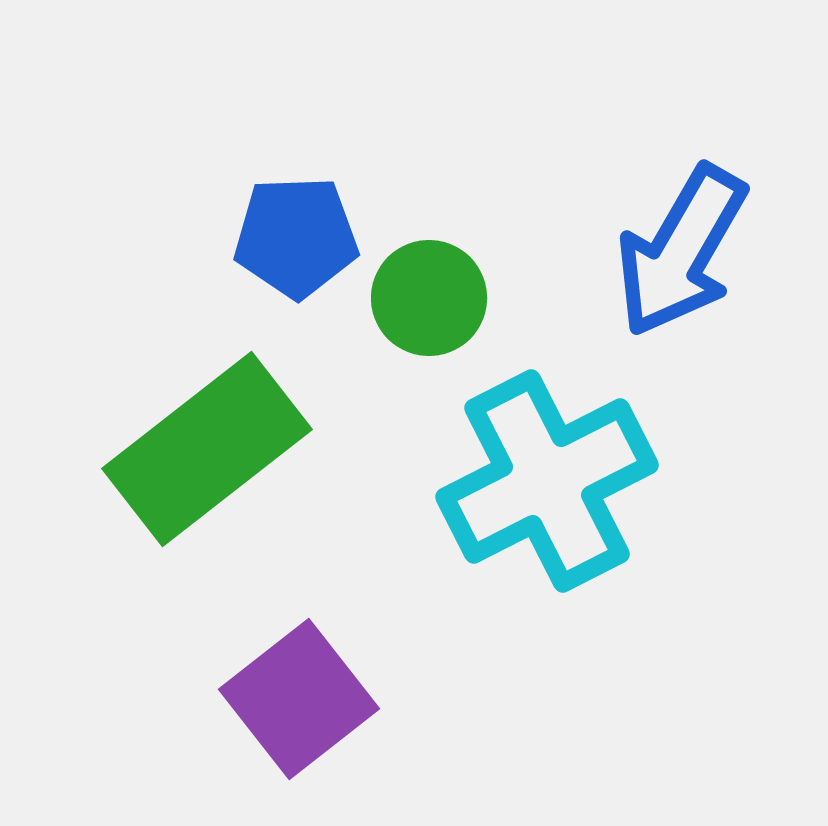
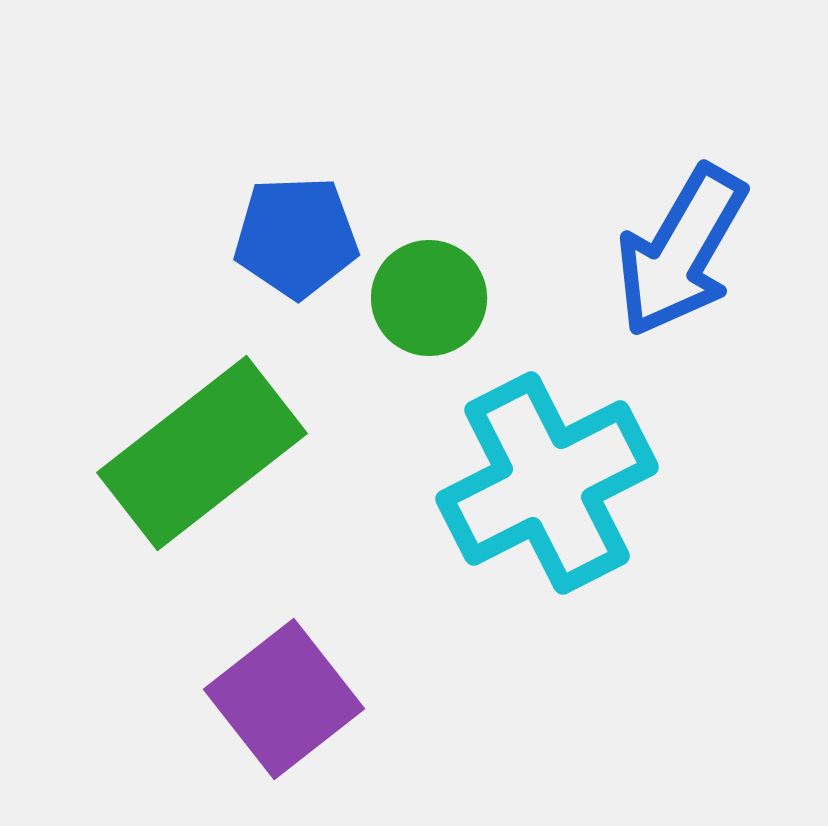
green rectangle: moved 5 px left, 4 px down
cyan cross: moved 2 px down
purple square: moved 15 px left
